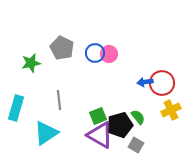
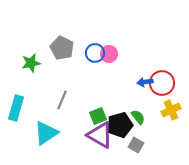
gray line: moved 3 px right; rotated 30 degrees clockwise
